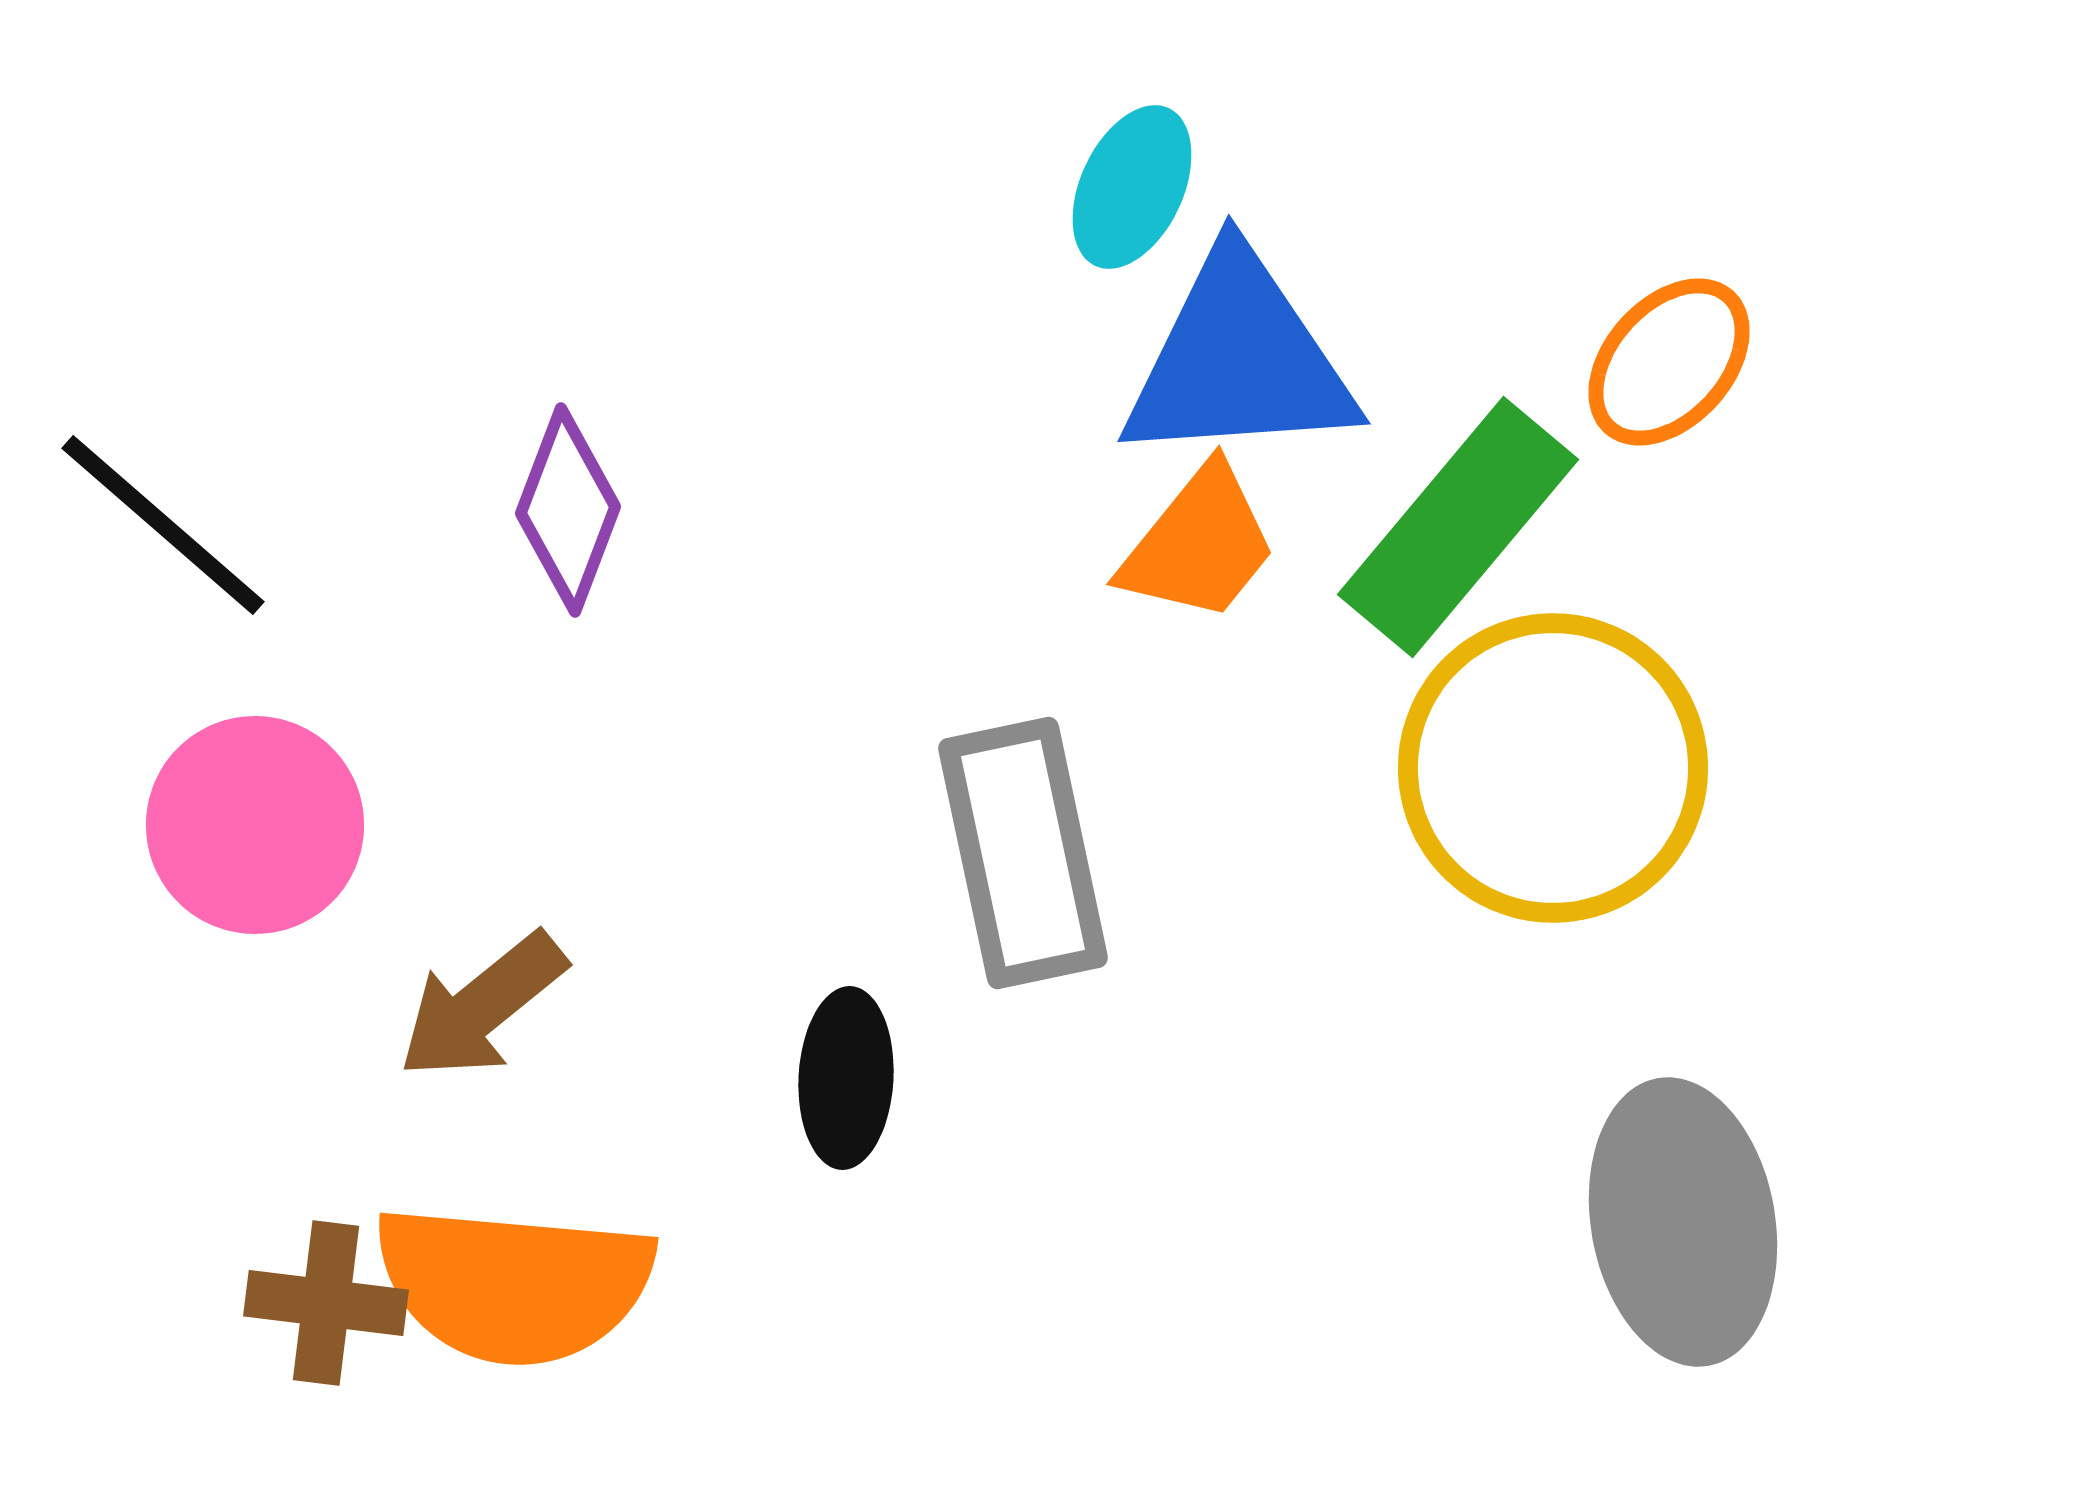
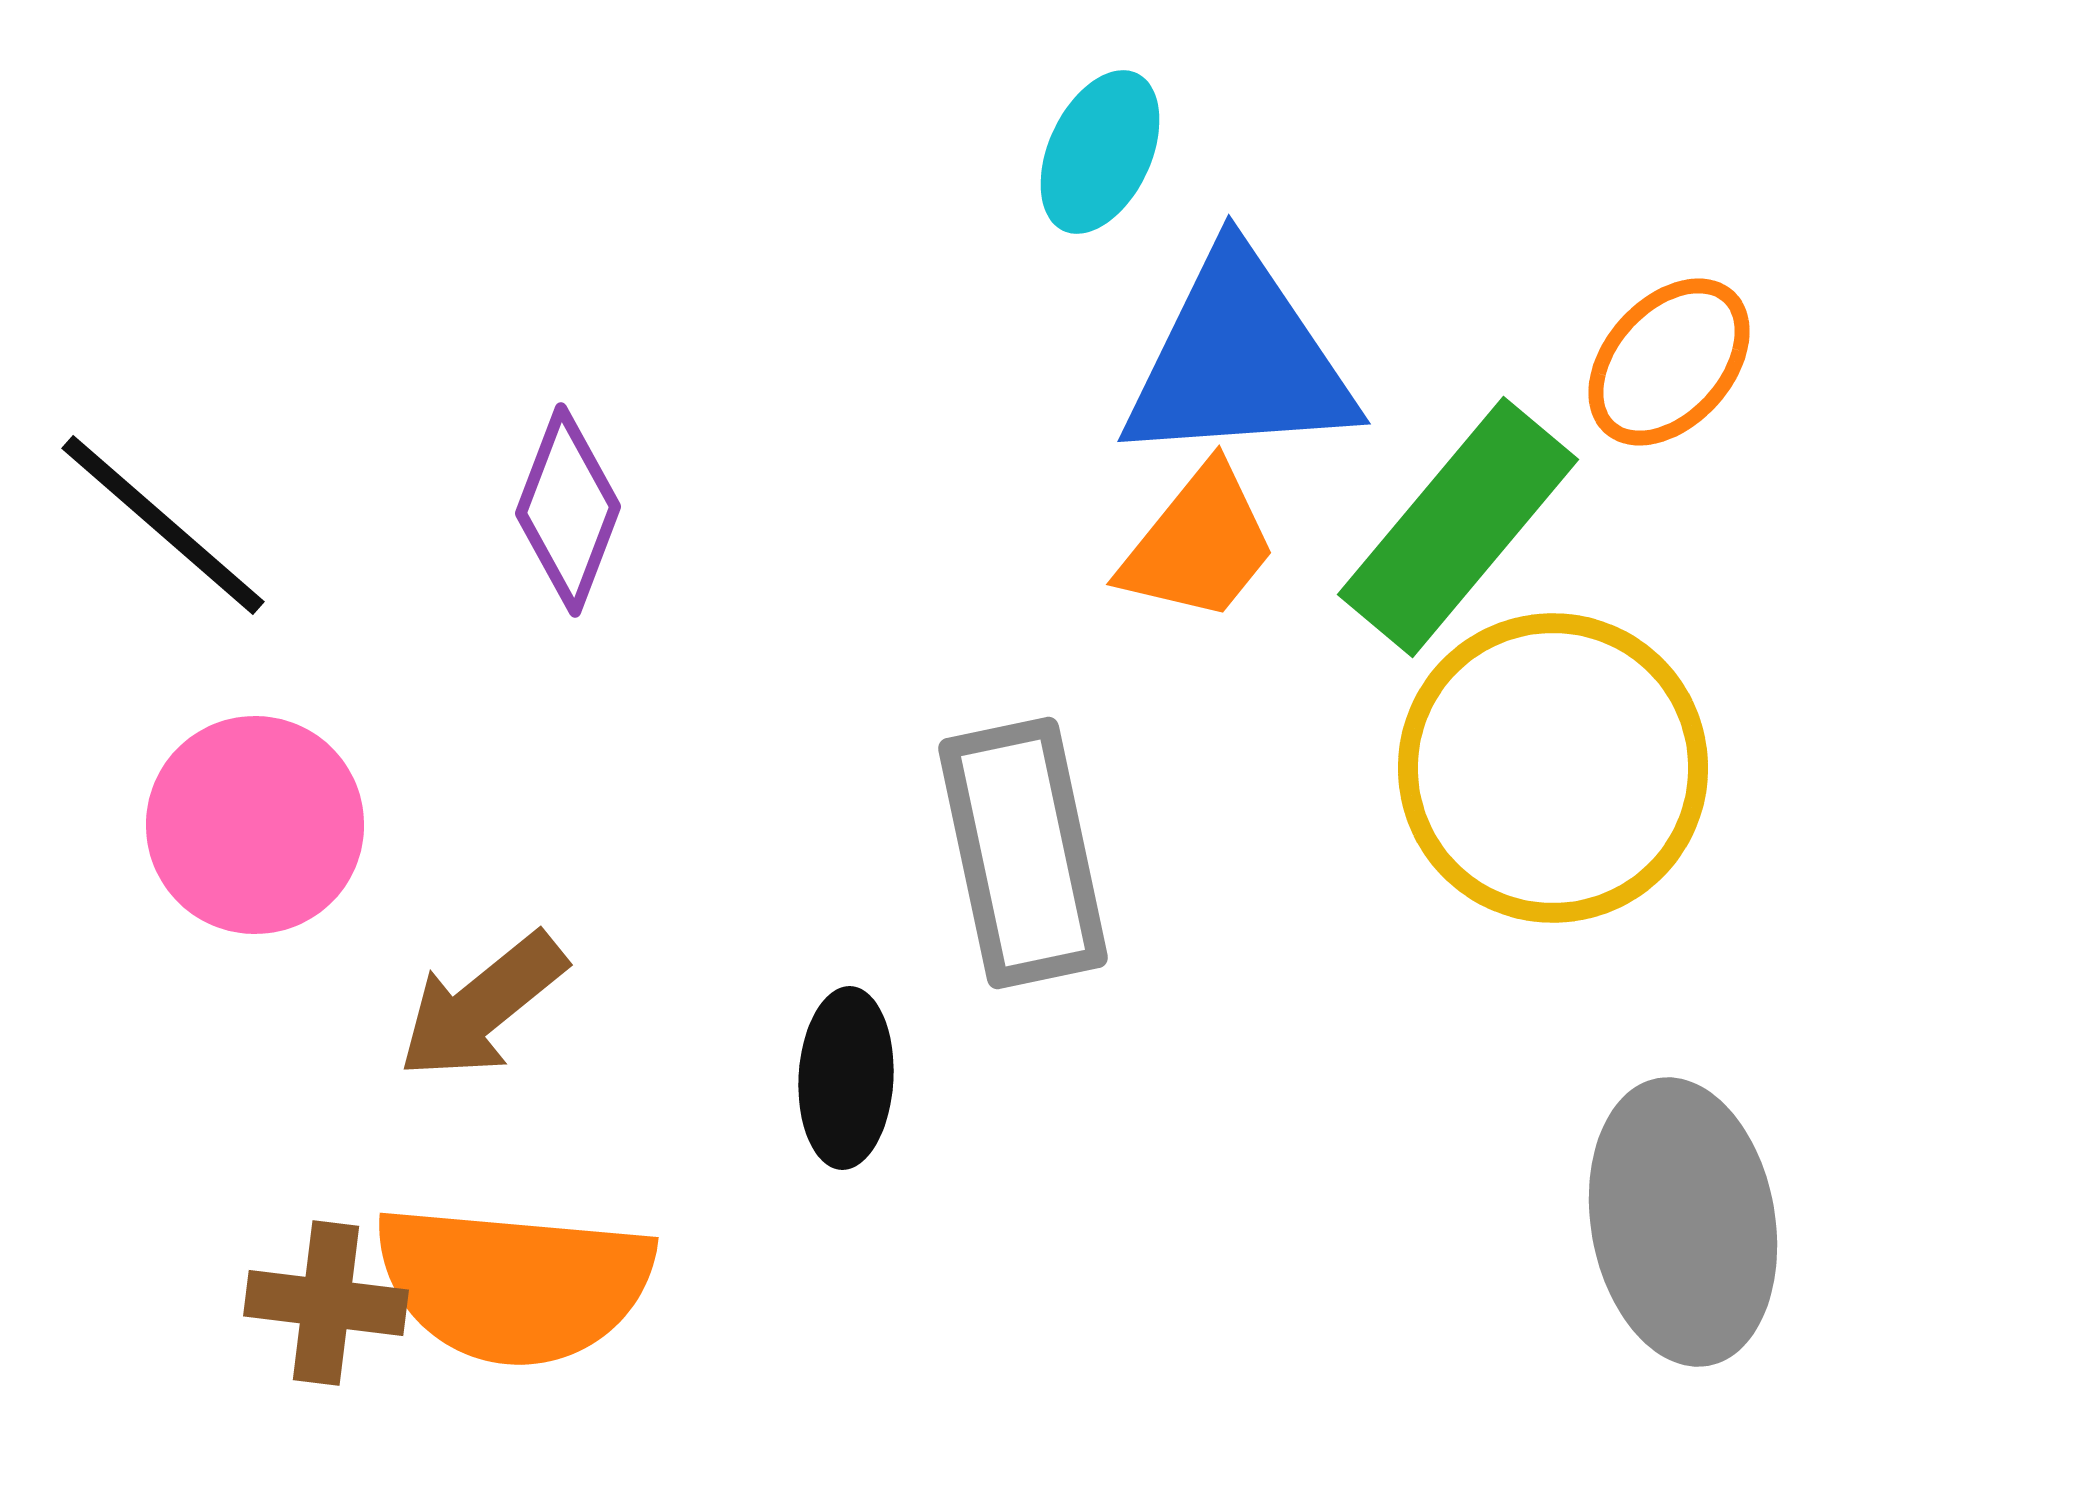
cyan ellipse: moved 32 px left, 35 px up
